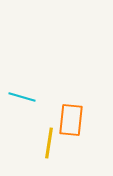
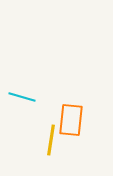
yellow line: moved 2 px right, 3 px up
